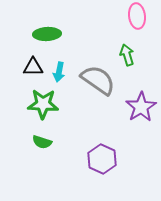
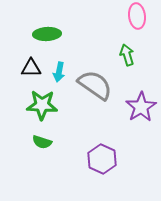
black triangle: moved 2 px left, 1 px down
gray semicircle: moved 3 px left, 5 px down
green star: moved 1 px left, 1 px down
